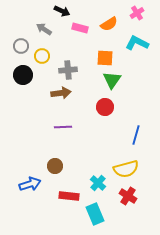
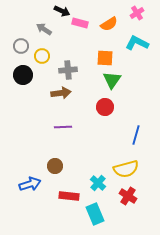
pink rectangle: moved 5 px up
